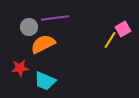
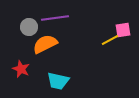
pink square: moved 1 px down; rotated 21 degrees clockwise
yellow line: rotated 30 degrees clockwise
orange semicircle: moved 2 px right
red star: moved 1 px right, 1 px down; rotated 30 degrees clockwise
cyan trapezoid: moved 13 px right; rotated 10 degrees counterclockwise
